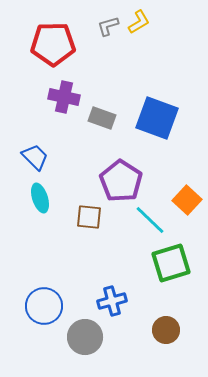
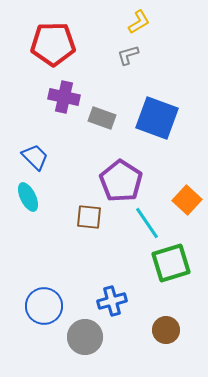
gray L-shape: moved 20 px right, 29 px down
cyan ellipse: moved 12 px left, 1 px up; rotated 8 degrees counterclockwise
cyan line: moved 3 px left, 3 px down; rotated 12 degrees clockwise
